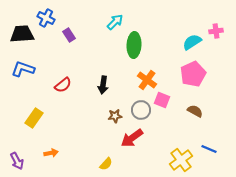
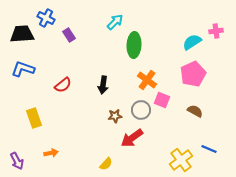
yellow rectangle: rotated 54 degrees counterclockwise
